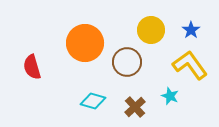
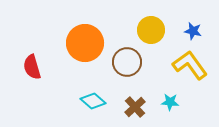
blue star: moved 2 px right, 1 px down; rotated 24 degrees counterclockwise
cyan star: moved 6 px down; rotated 18 degrees counterclockwise
cyan diamond: rotated 25 degrees clockwise
